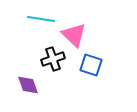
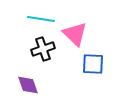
pink triangle: moved 1 px right, 1 px up
black cross: moved 10 px left, 10 px up
blue square: moved 2 px right, 1 px up; rotated 15 degrees counterclockwise
